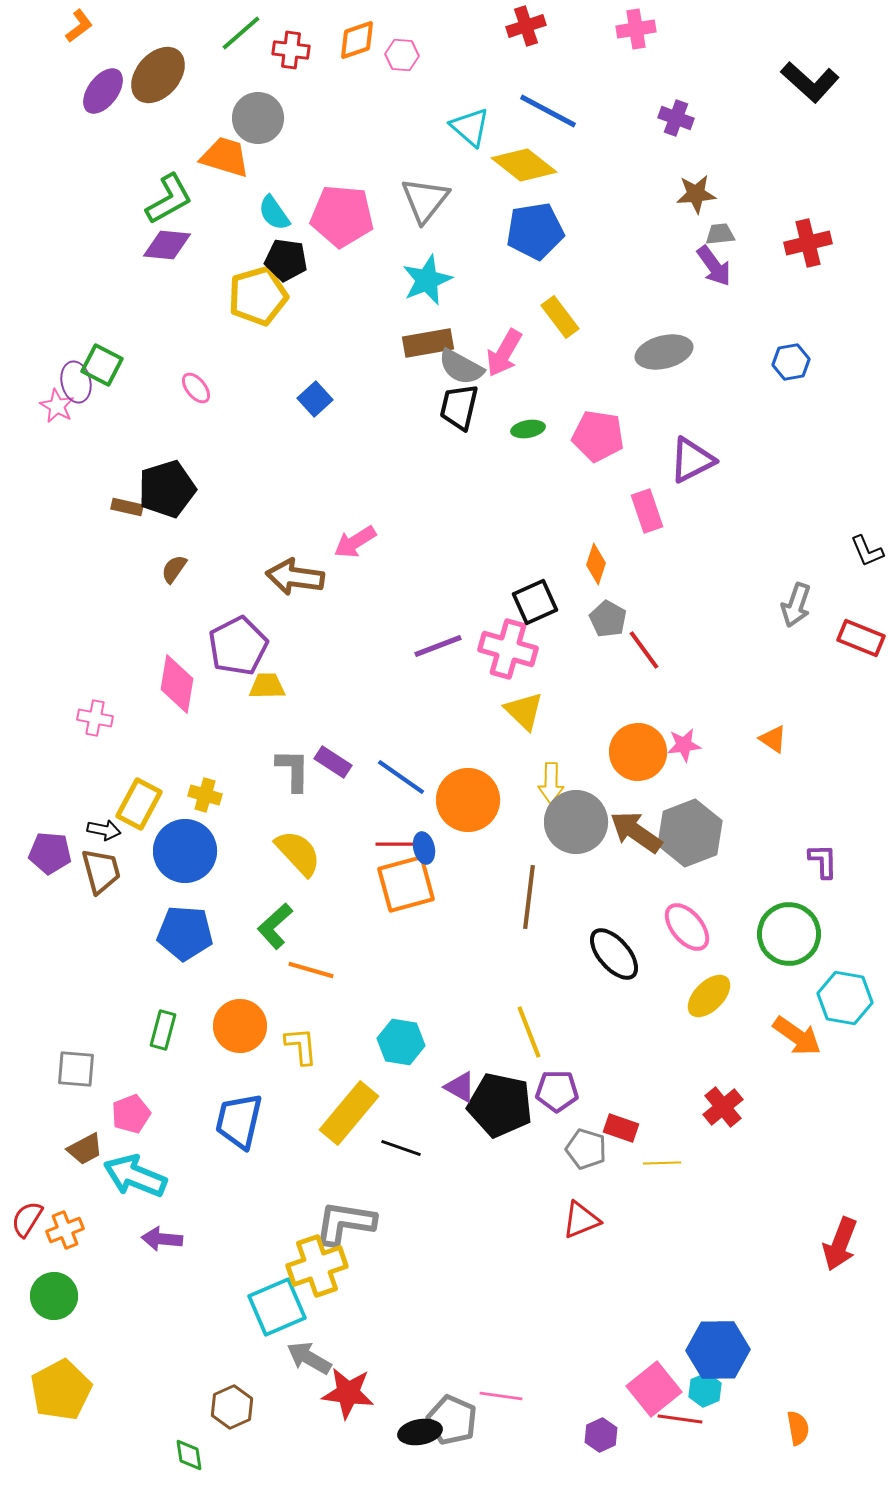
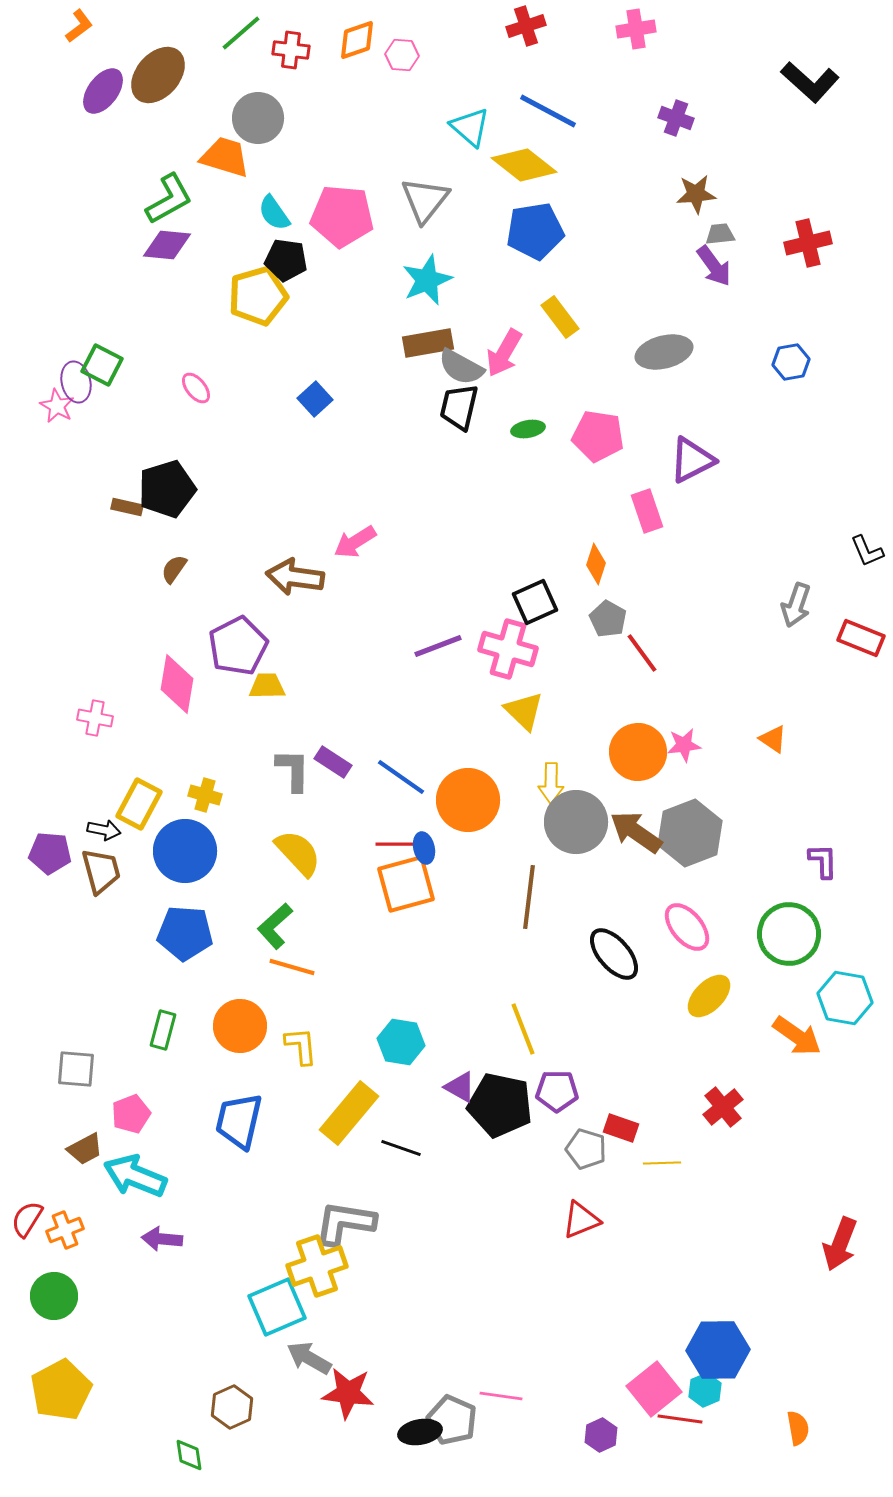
red line at (644, 650): moved 2 px left, 3 px down
orange line at (311, 970): moved 19 px left, 3 px up
yellow line at (529, 1032): moved 6 px left, 3 px up
